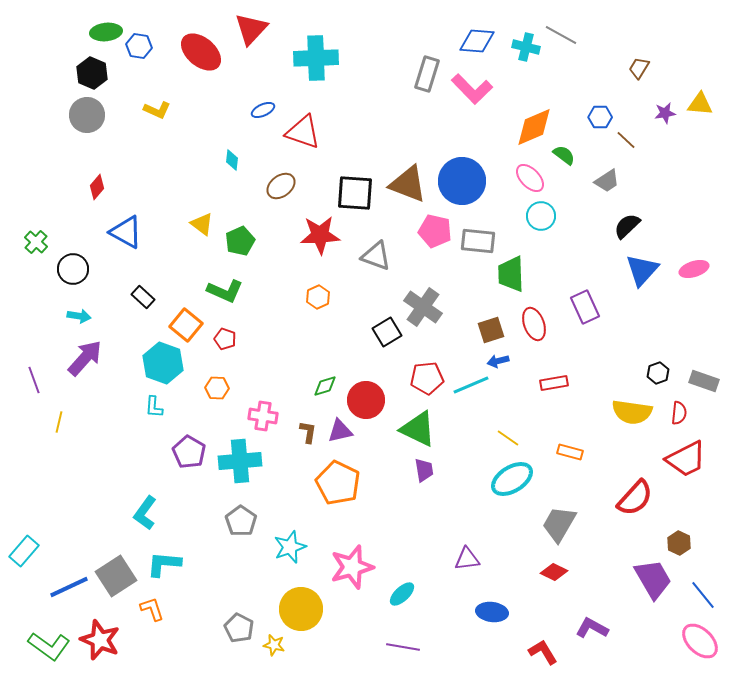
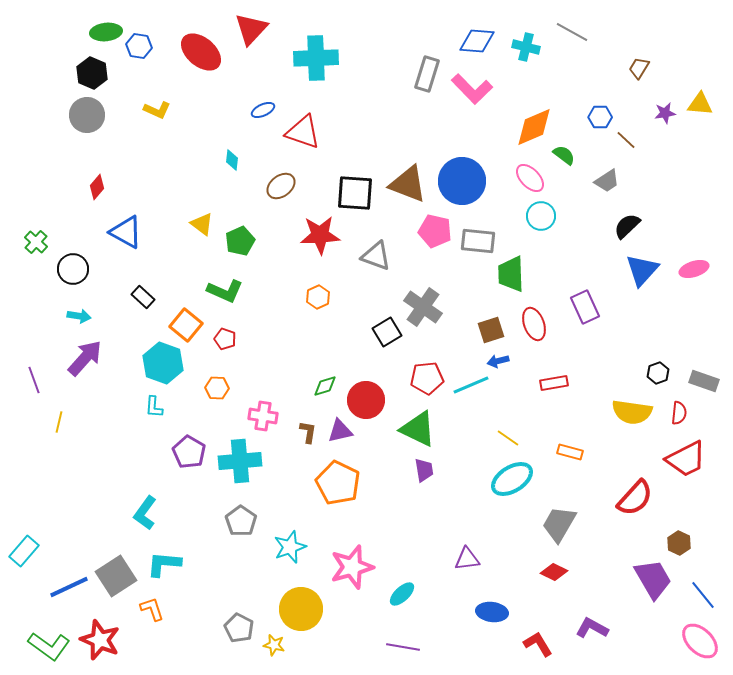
gray line at (561, 35): moved 11 px right, 3 px up
red L-shape at (543, 652): moved 5 px left, 8 px up
